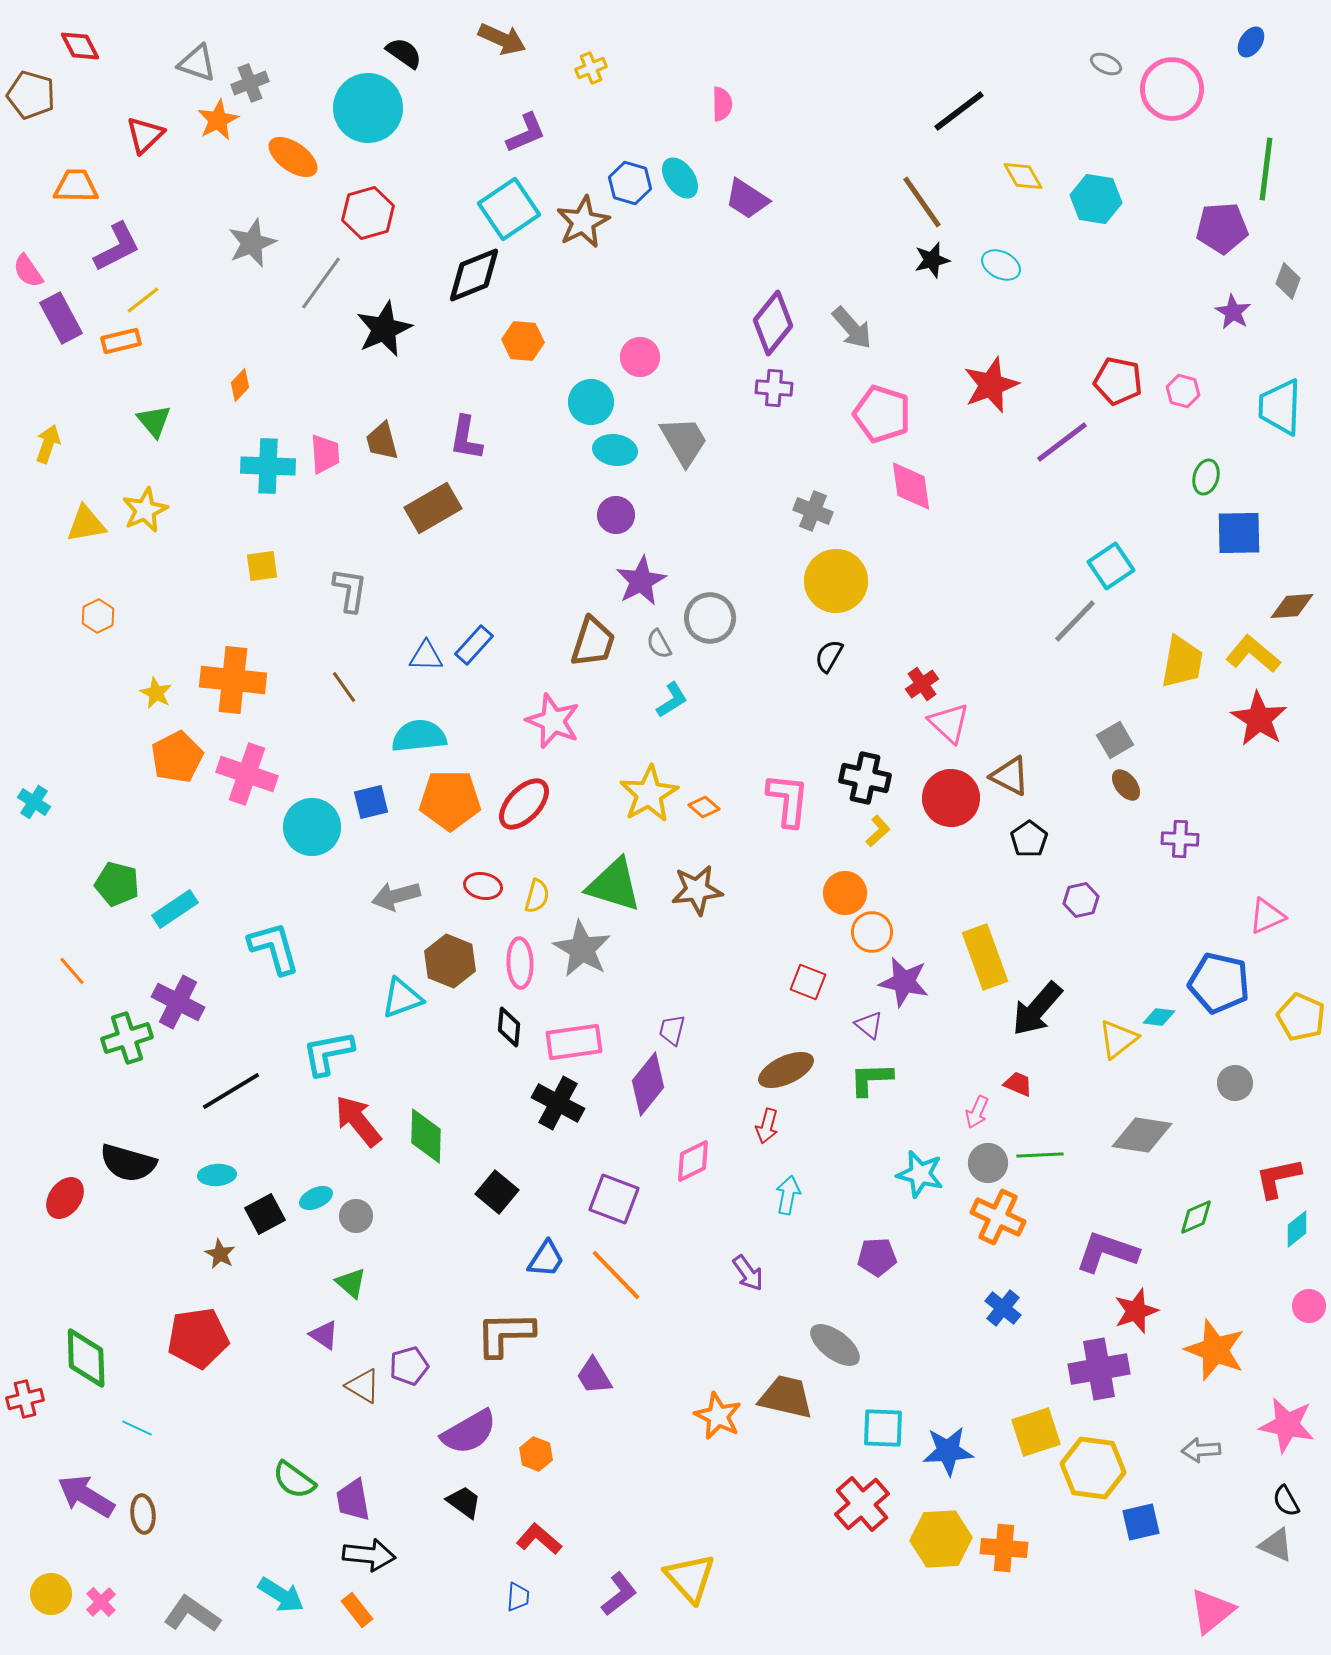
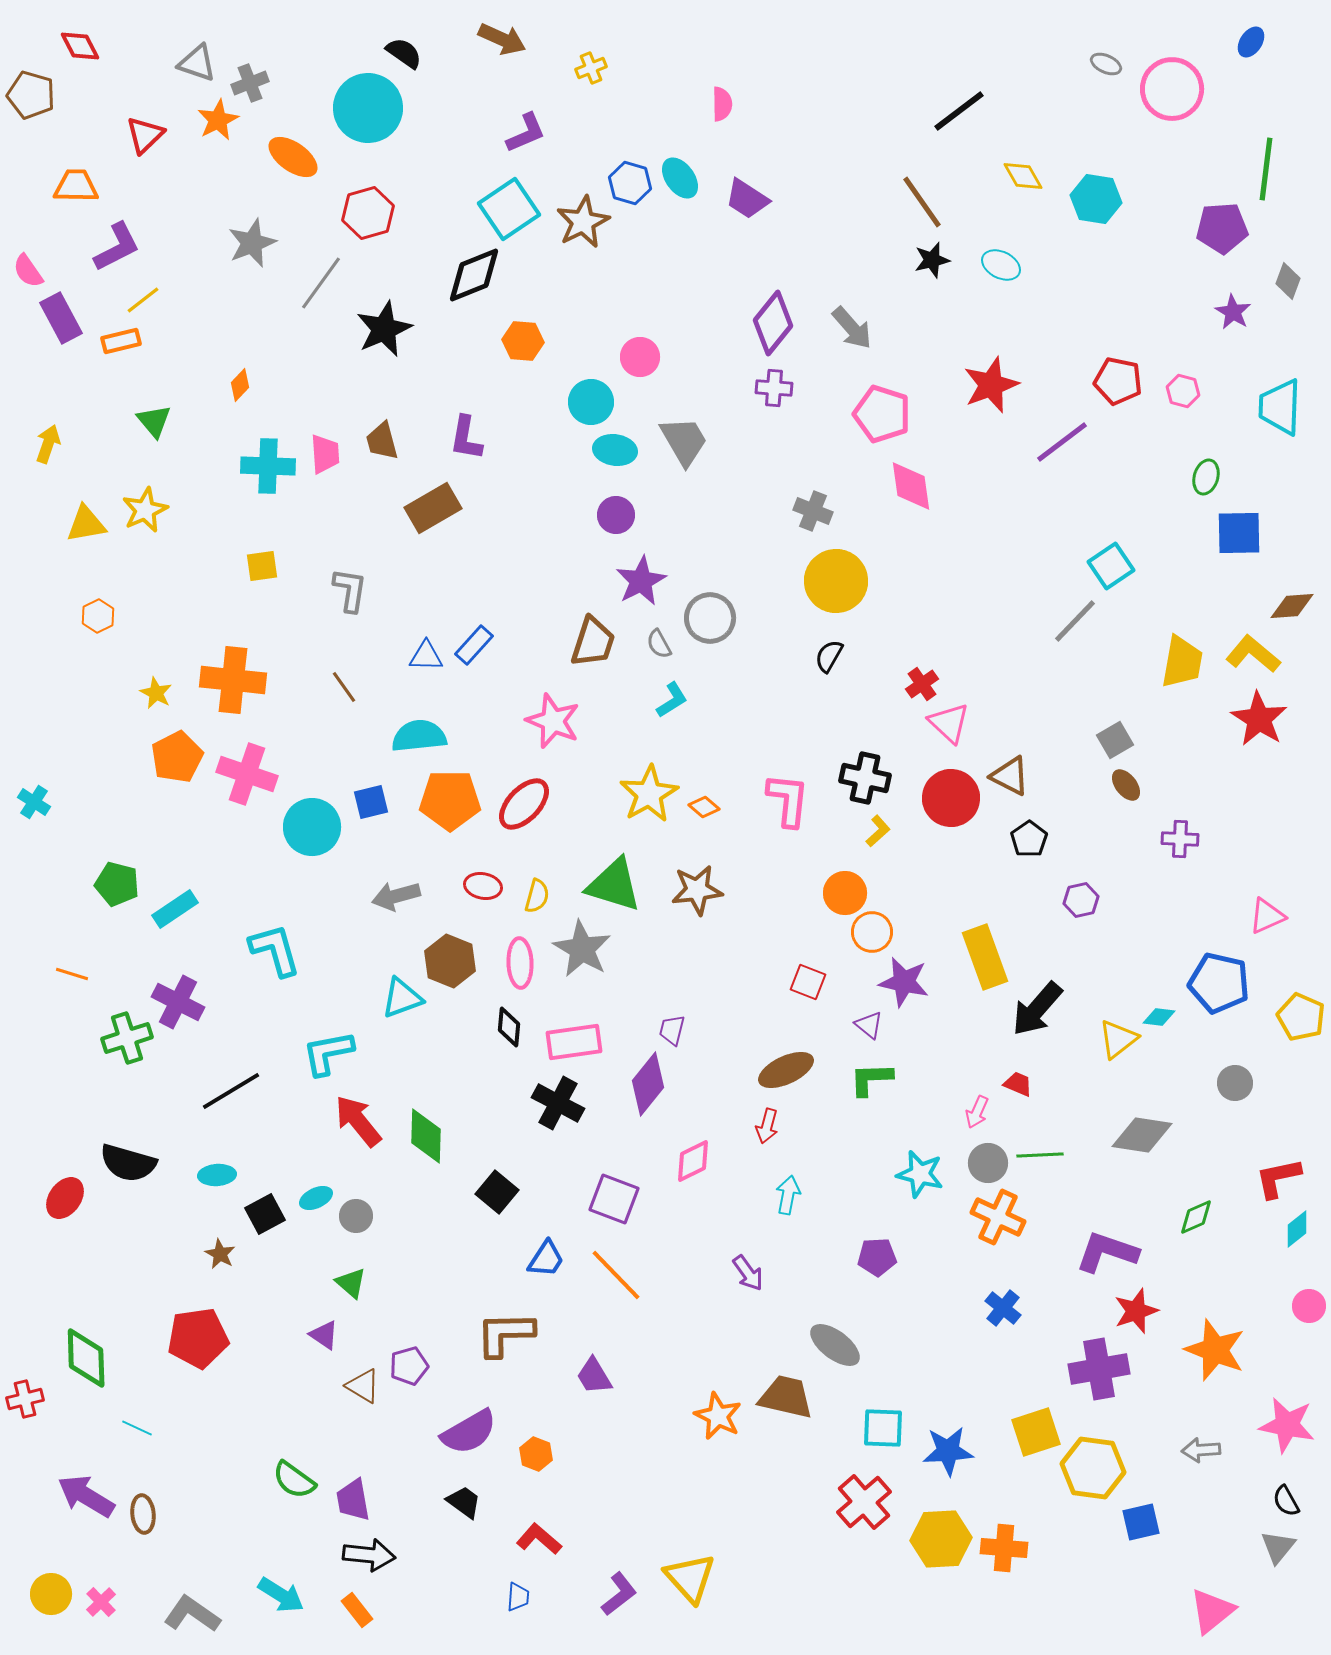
cyan L-shape at (274, 948): moved 1 px right, 2 px down
orange line at (72, 971): moved 3 px down; rotated 32 degrees counterclockwise
red cross at (862, 1504): moved 2 px right, 2 px up
gray triangle at (1276, 1545): moved 2 px right, 2 px down; rotated 45 degrees clockwise
